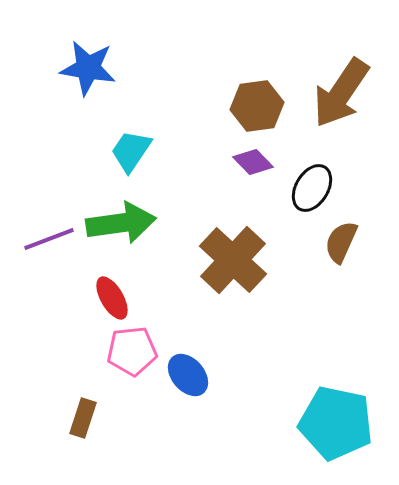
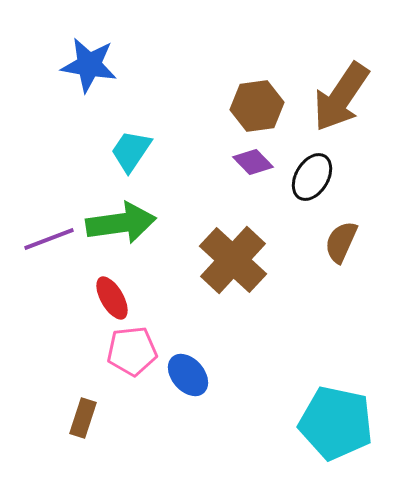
blue star: moved 1 px right, 3 px up
brown arrow: moved 4 px down
black ellipse: moved 11 px up
